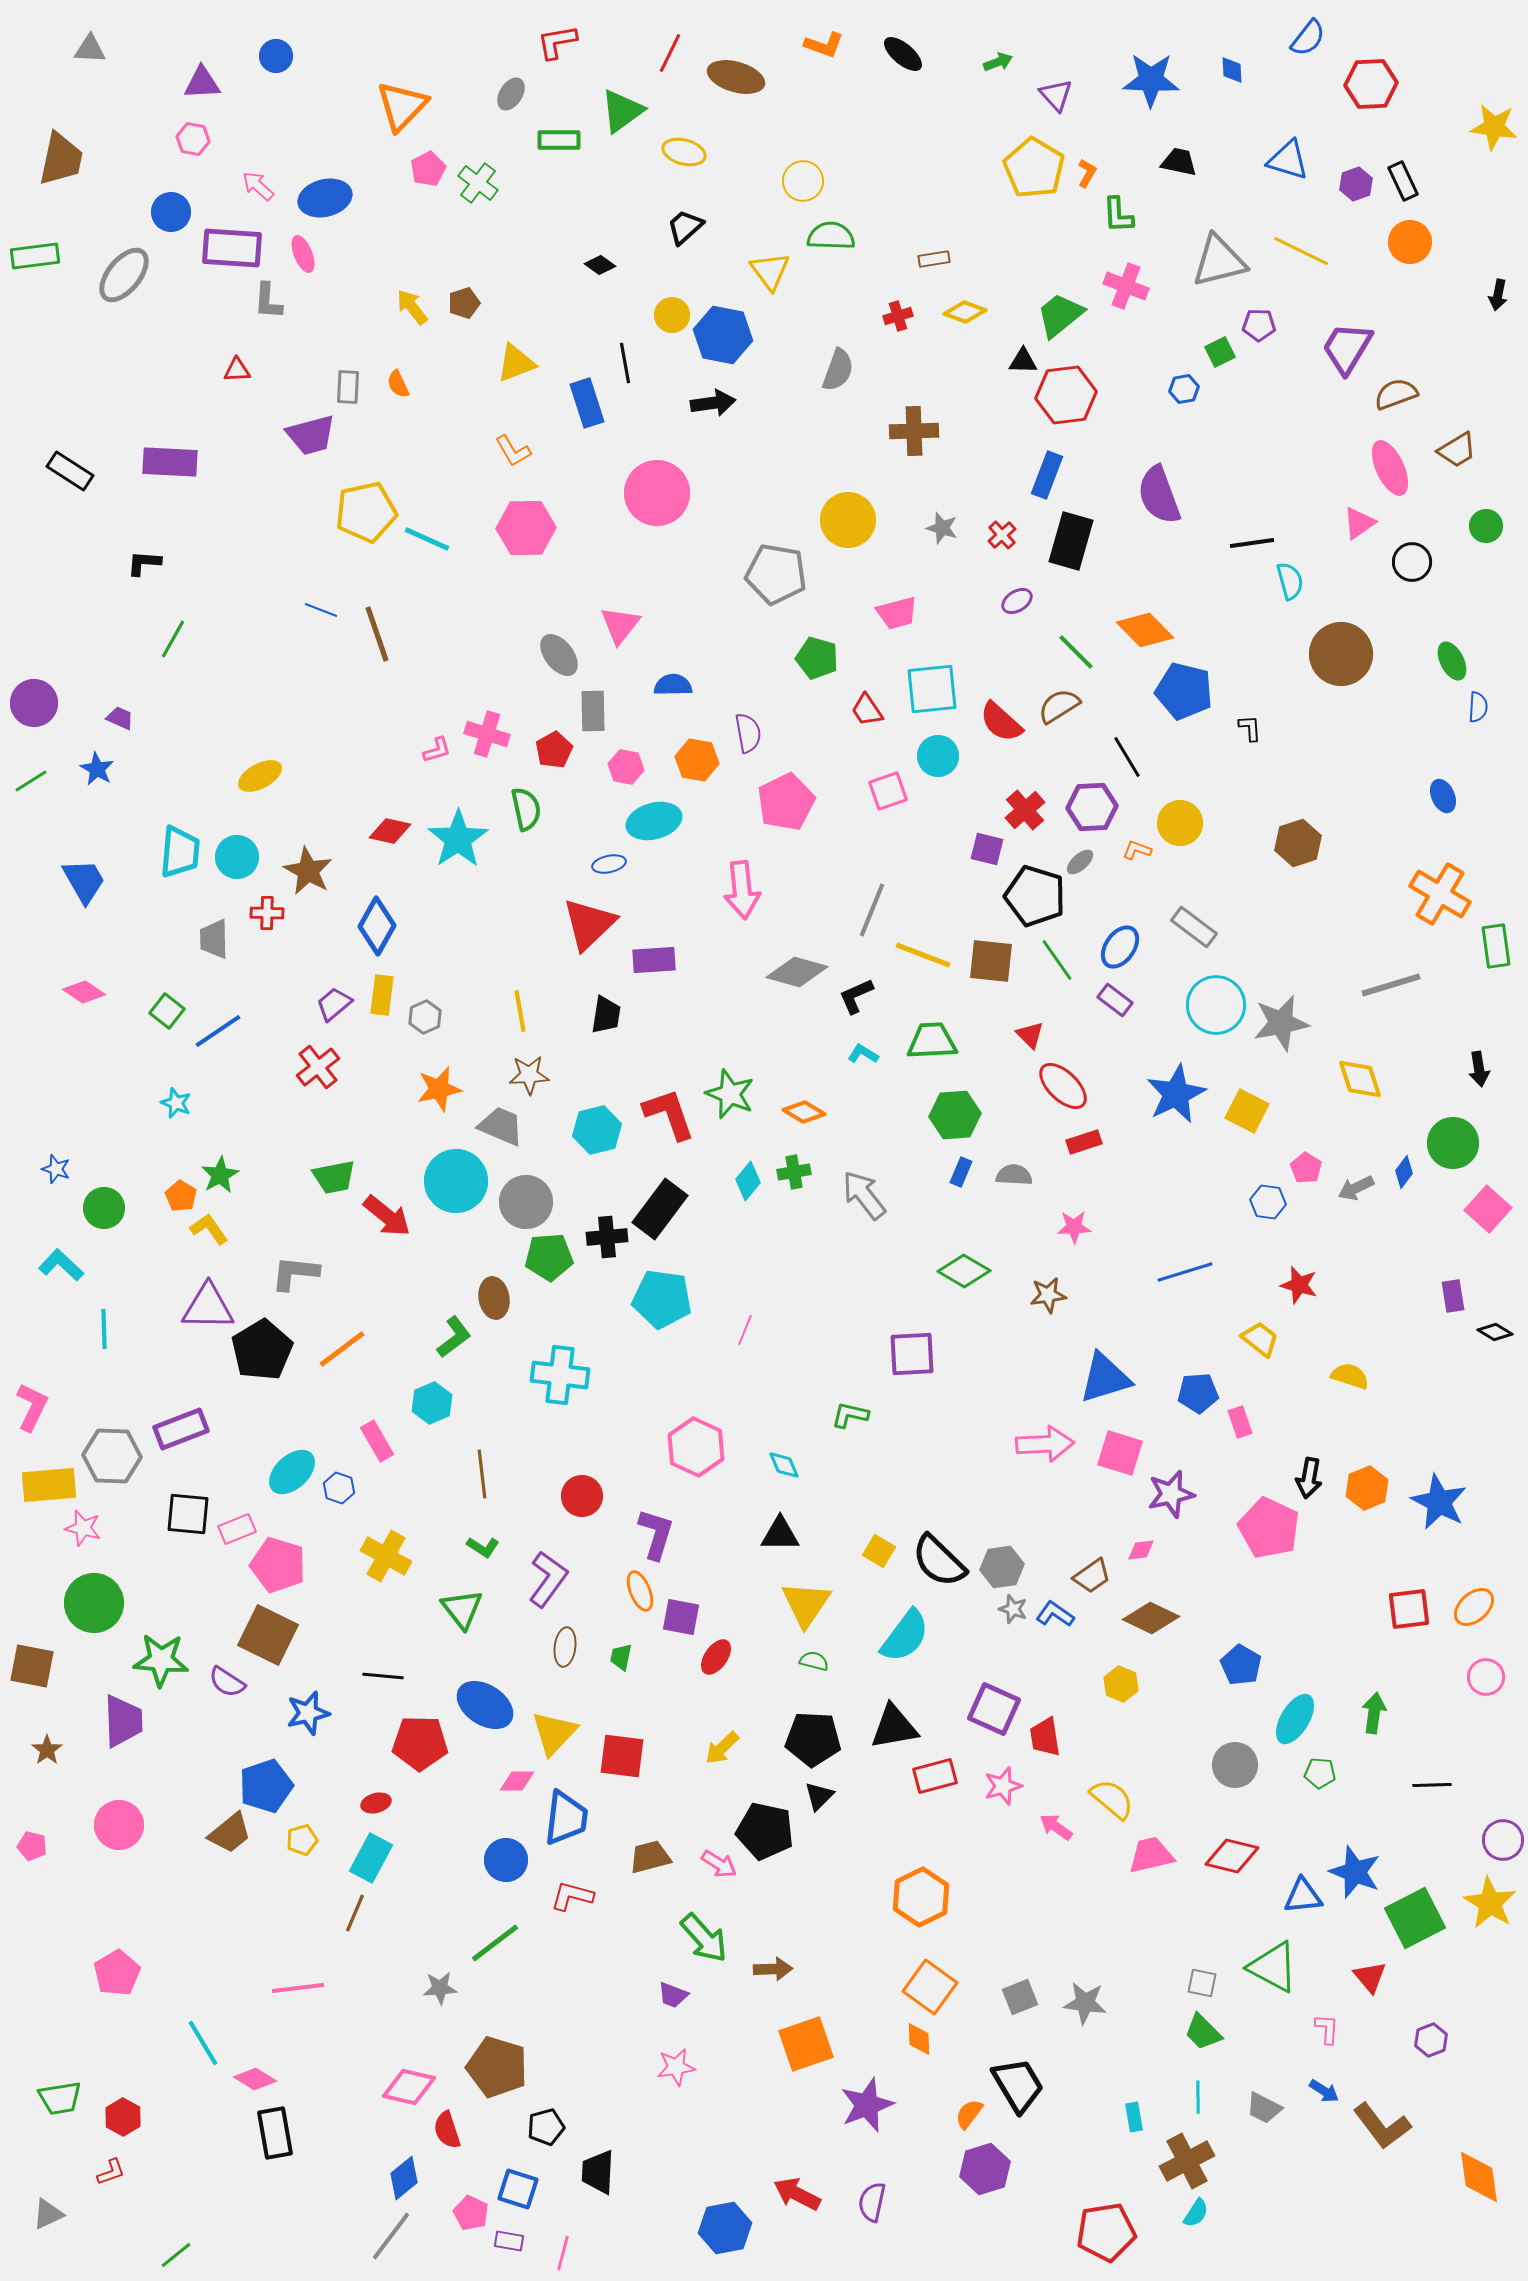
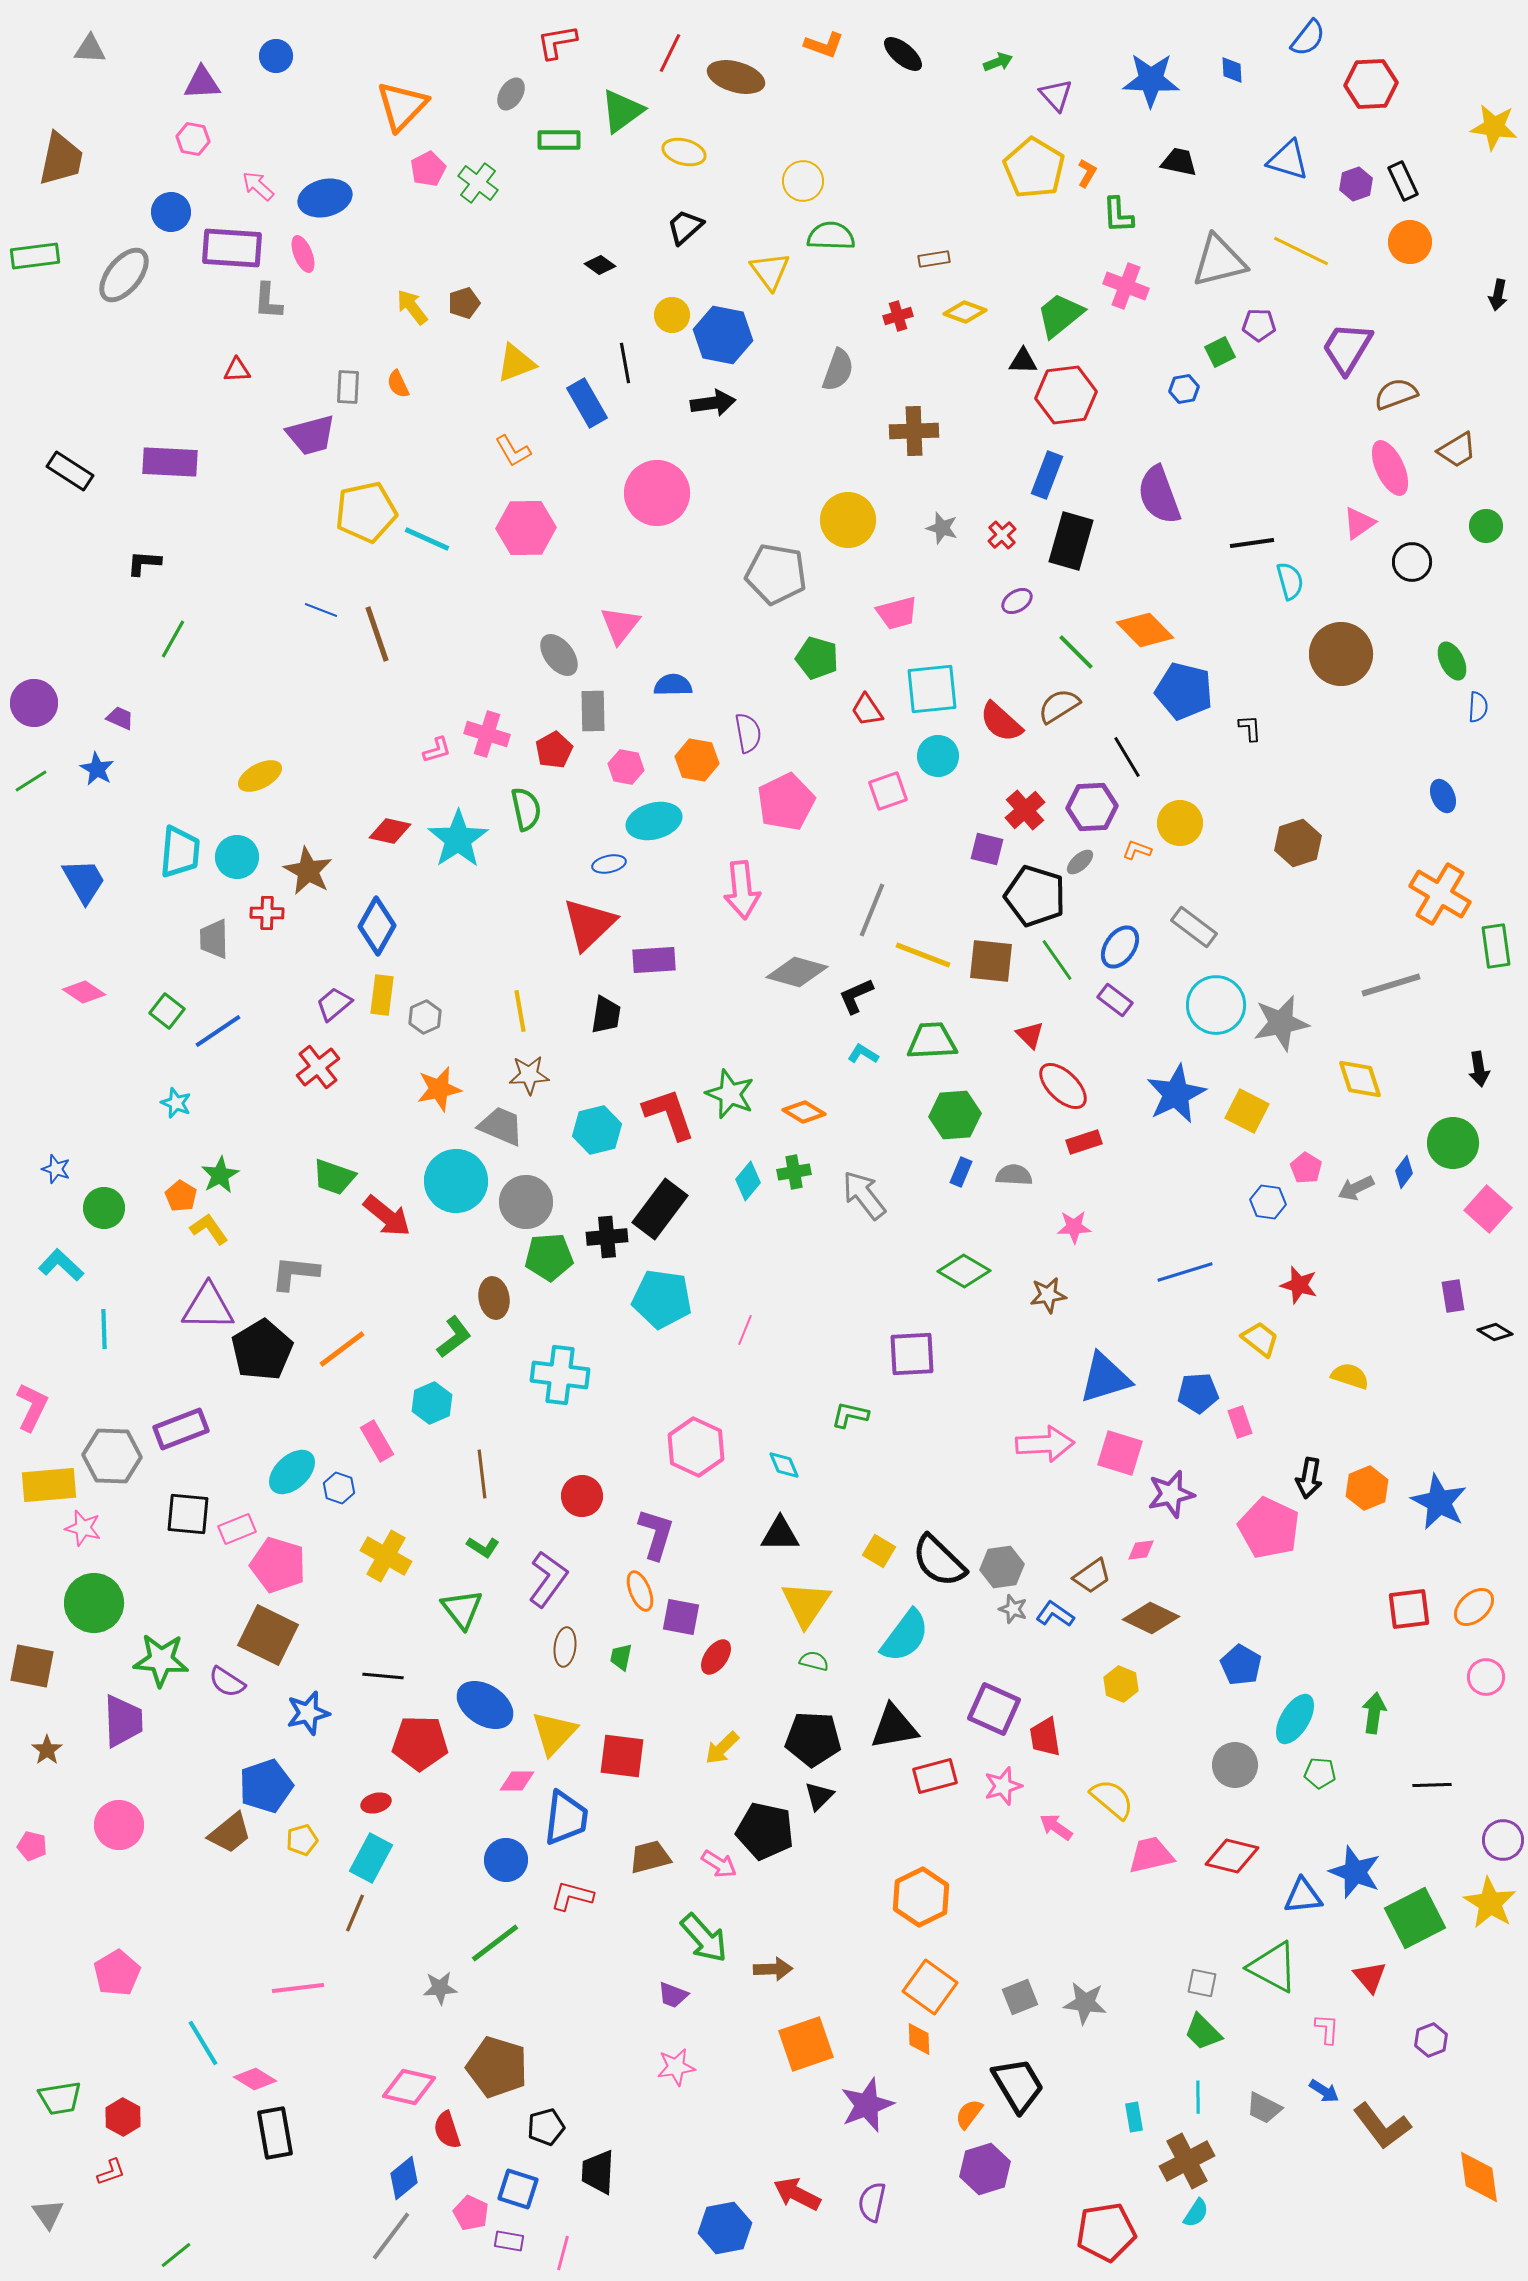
blue rectangle at (587, 403): rotated 12 degrees counterclockwise
green trapezoid at (334, 1177): rotated 30 degrees clockwise
gray triangle at (48, 2214): rotated 40 degrees counterclockwise
